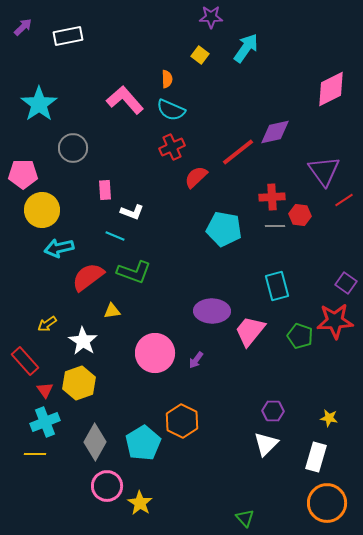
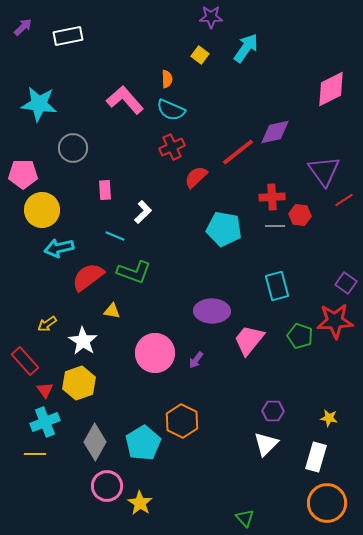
cyan star at (39, 104): rotated 30 degrees counterclockwise
white L-shape at (132, 212): moved 11 px right; rotated 65 degrees counterclockwise
yellow triangle at (112, 311): rotated 18 degrees clockwise
pink trapezoid at (250, 331): moved 1 px left, 9 px down
